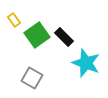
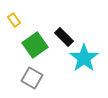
green square: moved 2 px left, 10 px down
cyan star: moved 2 px left, 5 px up; rotated 16 degrees clockwise
